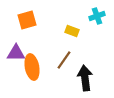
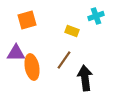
cyan cross: moved 1 px left
